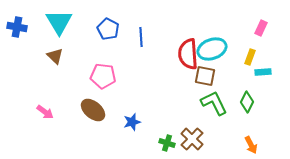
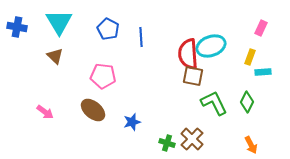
cyan ellipse: moved 1 px left, 3 px up
brown square: moved 12 px left
